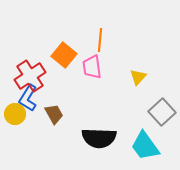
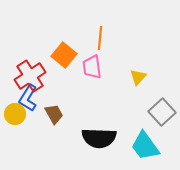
orange line: moved 2 px up
